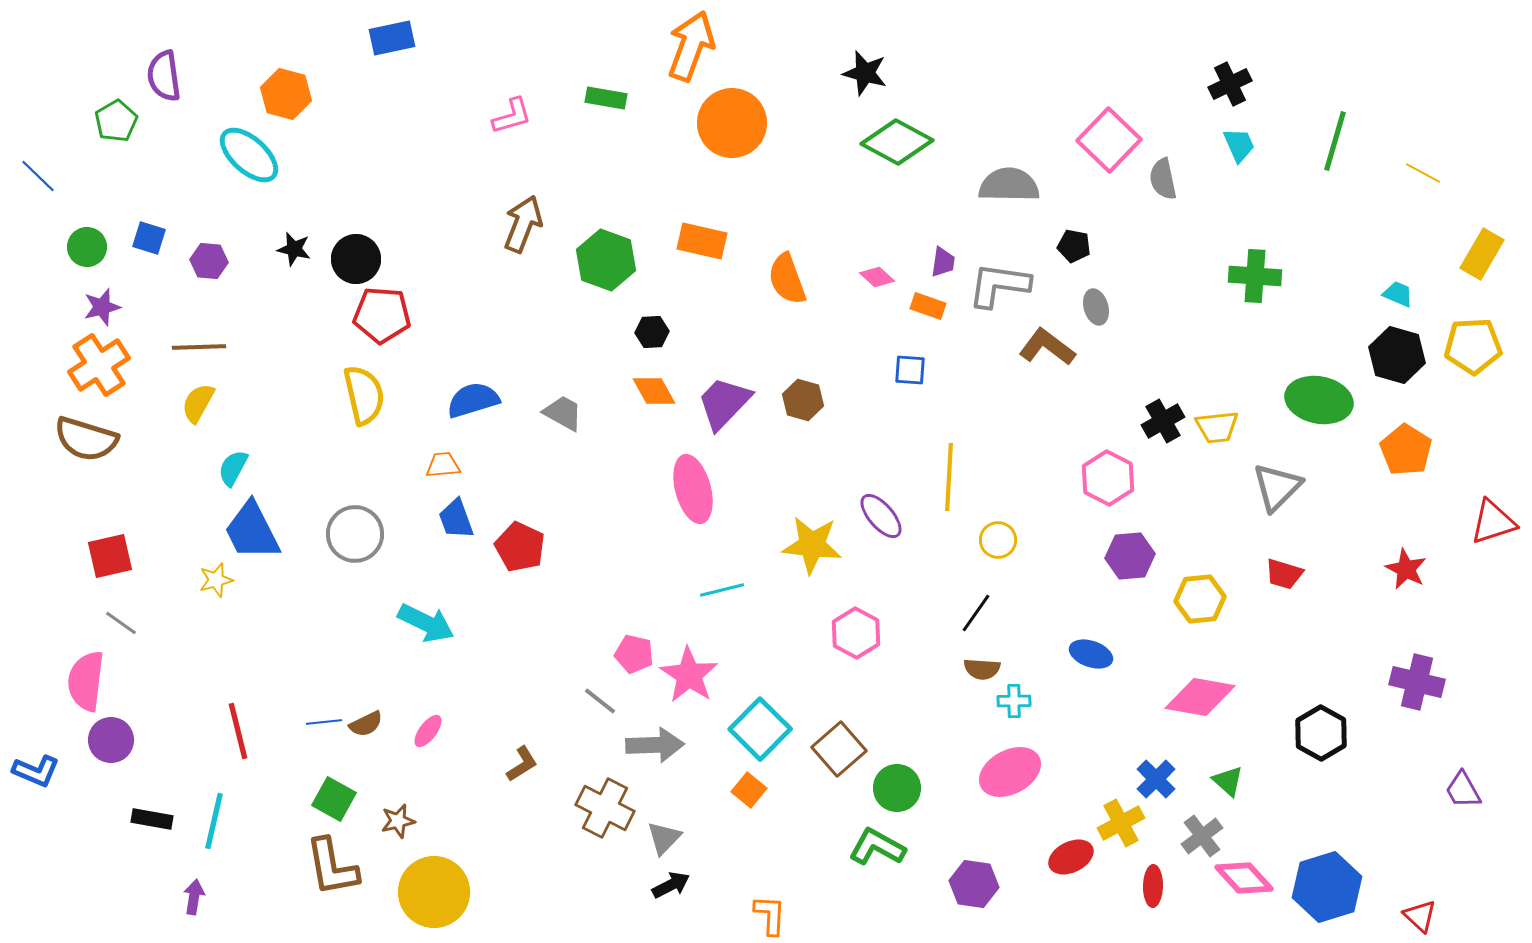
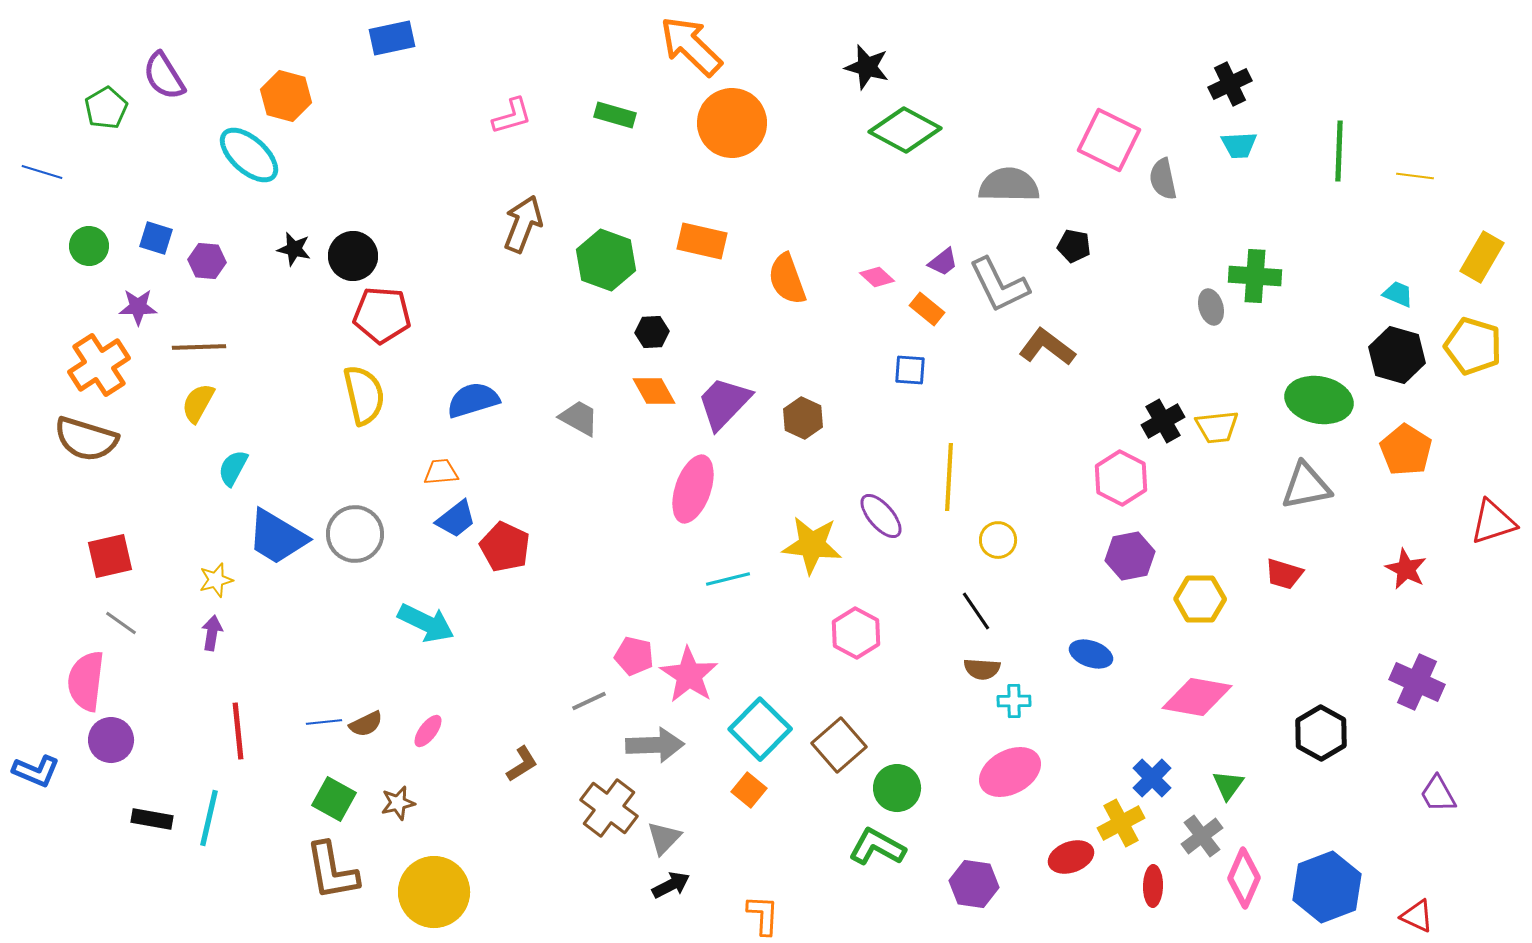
orange arrow at (691, 46): rotated 66 degrees counterclockwise
black star at (865, 73): moved 2 px right, 6 px up
purple semicircle at (164, 76): rotated 24 degrees counterclockwise
orange hexagon at (286, 94): moved 2 px down
green rectangle at (606, 98): moved 9 px right, 17 px down; rotated 6 degrees clockwise
green pentagon at (116, 121): moved 10 px left, 13 px up
pink square at (1109, 140): rotated 18 degrees counterclockwise
green line at (1335, 141): moved 4 px right, 10 px down; rotated 14 degrees counterclockwise
green diamond at (897, 142): moved 8 px right, 12 px up
cyan trapezoid at (1239, 145): rotated 111 degrees clockwise
yellow line at (1423, 173): moved 8 px left, 3 px down; rotated 21 degrees counterclockwise
blue line at (38, 176): moved 4 px right, 4 px up; rotated 27 degrees counterclockwise
blue square at (149, 238): moved 7 px right
green circle at (87, 247): moved 2 px right, 1 px up
yellow rectangle at (1482, 254): moved 3 px down
black circle at (356, 259): moved 3 px left, 3 px up
purple hexagon at (209, 261): moved 2 px left
purple trapezoid at (943, 262): rotated 44 degrees clockwise
gray L-shape at (999, 285): rotated 124 degrees counterclockwise
orange rectangle at (928, 306): moved 1 px left, 3 px down; rotated 20 degrees clockwise
purple star at (102, 307): moved 36 px right; rotated 15 degrees clockwise
gray ellipse at (1096, 307): moved 115 px right
yellow pentagon at (1473, 346): rotated 20 degrees clockwise
brown hexagon at (803, 400): moved 18 px down; rotated 9 degrees clockwise
gray trapezoid at (563, 413): moved 16 px right, 5 px down
orange trapezoid at (443, 465): moved 2 px left, 7 px down
pink hexagon at (1108, 478): moved 13 px right
gray triangle at (1277, 487): moved 29 px right, 1 px up; rotated 34 degrees clockwise
pink ellipse at (693, 489): rotated 34 degrees clockwise
blue trapezoid at (456, 519): rotated 108 degrees counterclockwise
blue trapezoid at (252, 531): moved 25 px right, 6 px down; rotated 32 degrees counterclockwise
red pentagon at (520, 547): moved 15 px left
purple hexagon at (1130, 556): rotated 6 degrees counterclockwise
cyan line at (722, 590): moved 6 px right, 11 px up
yellow hexagon at (1200, 599): rotated 6 degrees clockwise
black line at (976, 613): moved 2 px up; rotated 69 degrees counterclockwise
pink pentagon at (634, 654): moved 2 px down
purple cross at (1417, 682): rotated 10 degrees clockwise
pink diamond at (1200, 697): moved 3 px left
gray line at (600, 701): moved 11 px left; rotated 63 degrees counterclockwise
red line at (238, 731): rotated 8 degrees clockwise
brown square at (839, 749): moved 4 px up
blue cross at (1156, 779): moved 4 px left, 1 px up
green triangle at (1228, 781): moved 4 px down; rotated 24 degrees clockwise
purple trapezoid at (1463, 790): moved 25 px left, 4 px down
brown cross at (605, 808): moved 4 px right; rotated 10 degrees clockwise
cyan line at (214, 821): moved 5 px left, 3 px up
brown star at (398, 821): moved 18 px up
red ellipse at (1071, 857): rotated 6 degrees clockwise
brown L-shape at (332, 867): moved 4 px down
pink diamond at (1244, 878): rotated 66 degrees clockwise
blue hexagon at (1327, 887): rotated 4 degrees counterclockwise
purple arrow at (194, 897): moved 18 px right, 264 px up
orange L-shape at (770, 915): moved 7 px left
red triangle at (1420, 916): moved 3 px left; rotated 18 degrees counterclockwise
